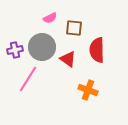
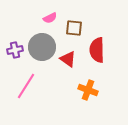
pink line: moved 2 px left, 7 px down
